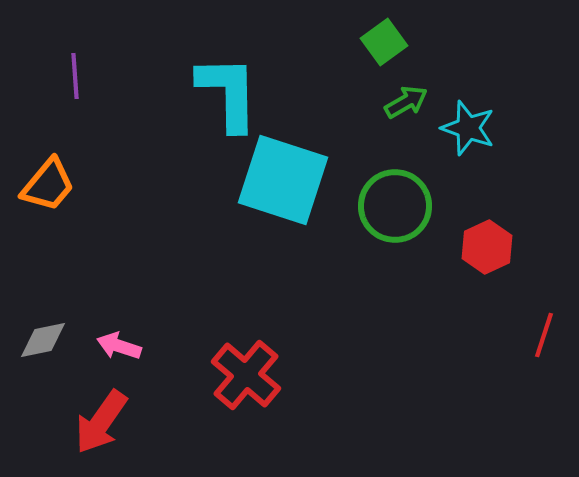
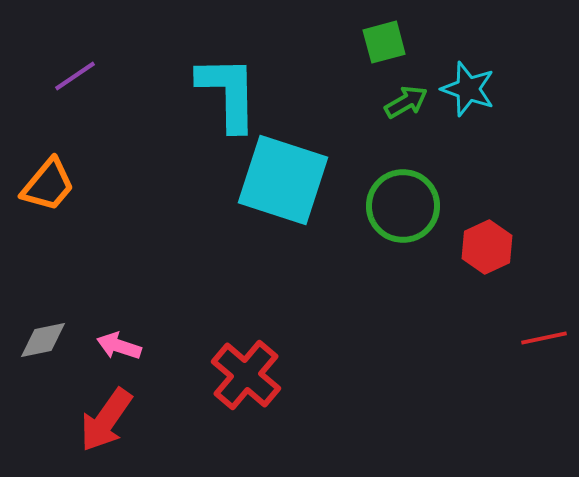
green square: rotated 21 degrees clockwise
purple line: rotated 60 degrees clockwise
cyan star: moved 39 px up
green circle: moved 8 px right
red line: moved 3 px down; rotated 60 degrees clockwise
red arrow: moved 5 px right, 2 px up
